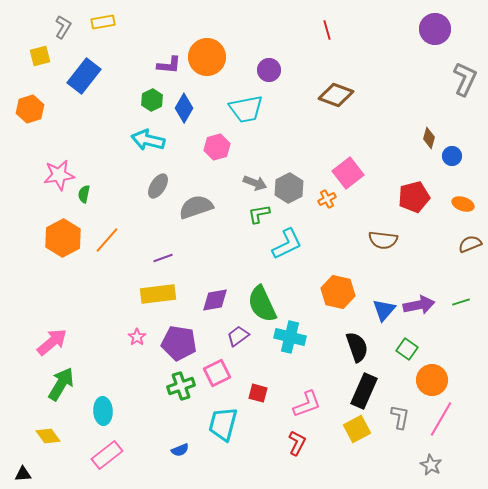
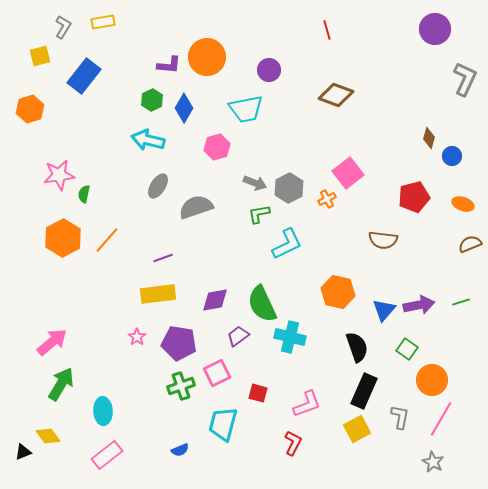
red L-shape at (297, 443): moved 4 px left
gray star at (431, 465): moved 2 px right, 3 px up
black triangle at (23, 474): moved 22 px up; rotated 18 degrees counterclockwise
